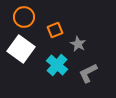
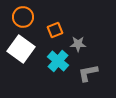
orange circle: moved 1 px left
gray star: rotated 28 degrees counterclockwise
cyan cross: moved 1 px right, 4 px up
gray L-shape: rotated 15 degrees clockwise
